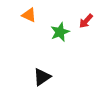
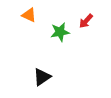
green star: rotated 12 degrees clockwise
